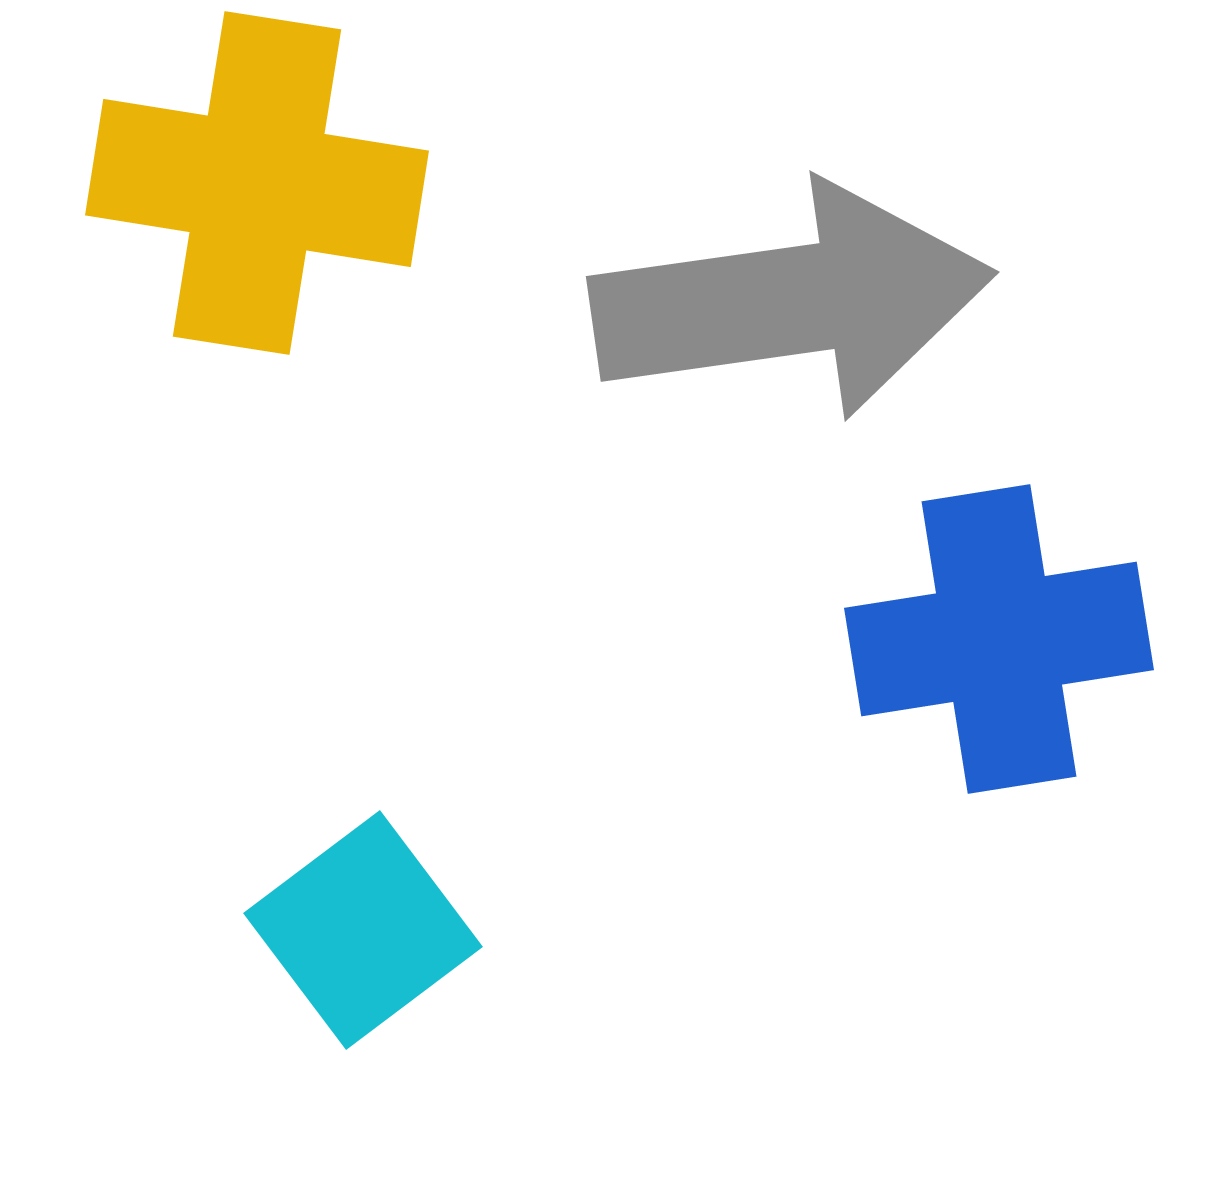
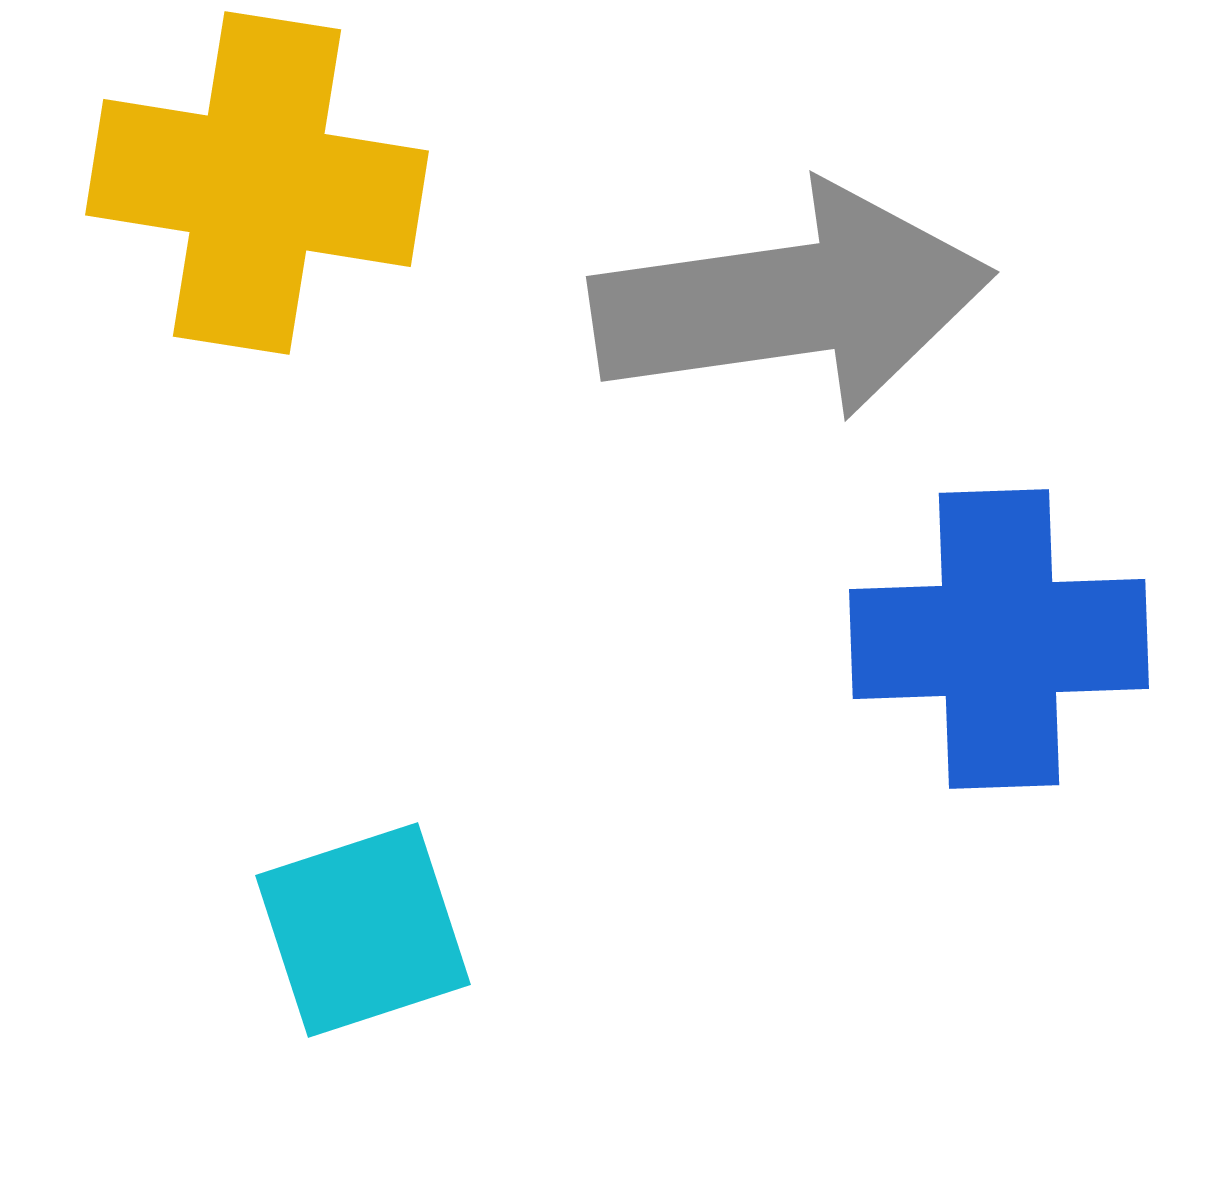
blue cross: rotated 7 degrees clockwise
cyan square: rotated 19 degrees clockwise
